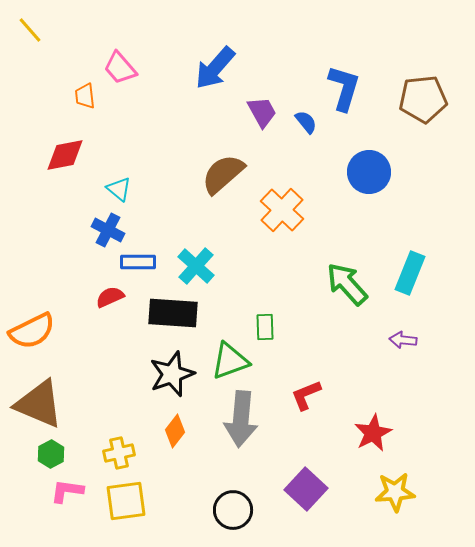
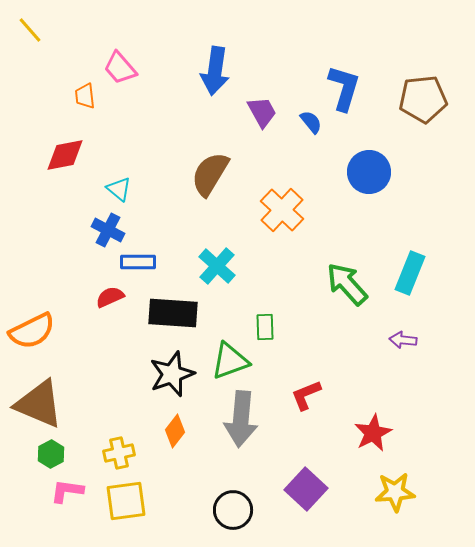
blue arrow: moved 3 px down; rotated 33 degrees counterclockwise
blue semicircle: moved 5 px right
brown semicircle: moved 13 px left; rotated 18 degrees counterclockwise
cyan cross: moved 21 px right
